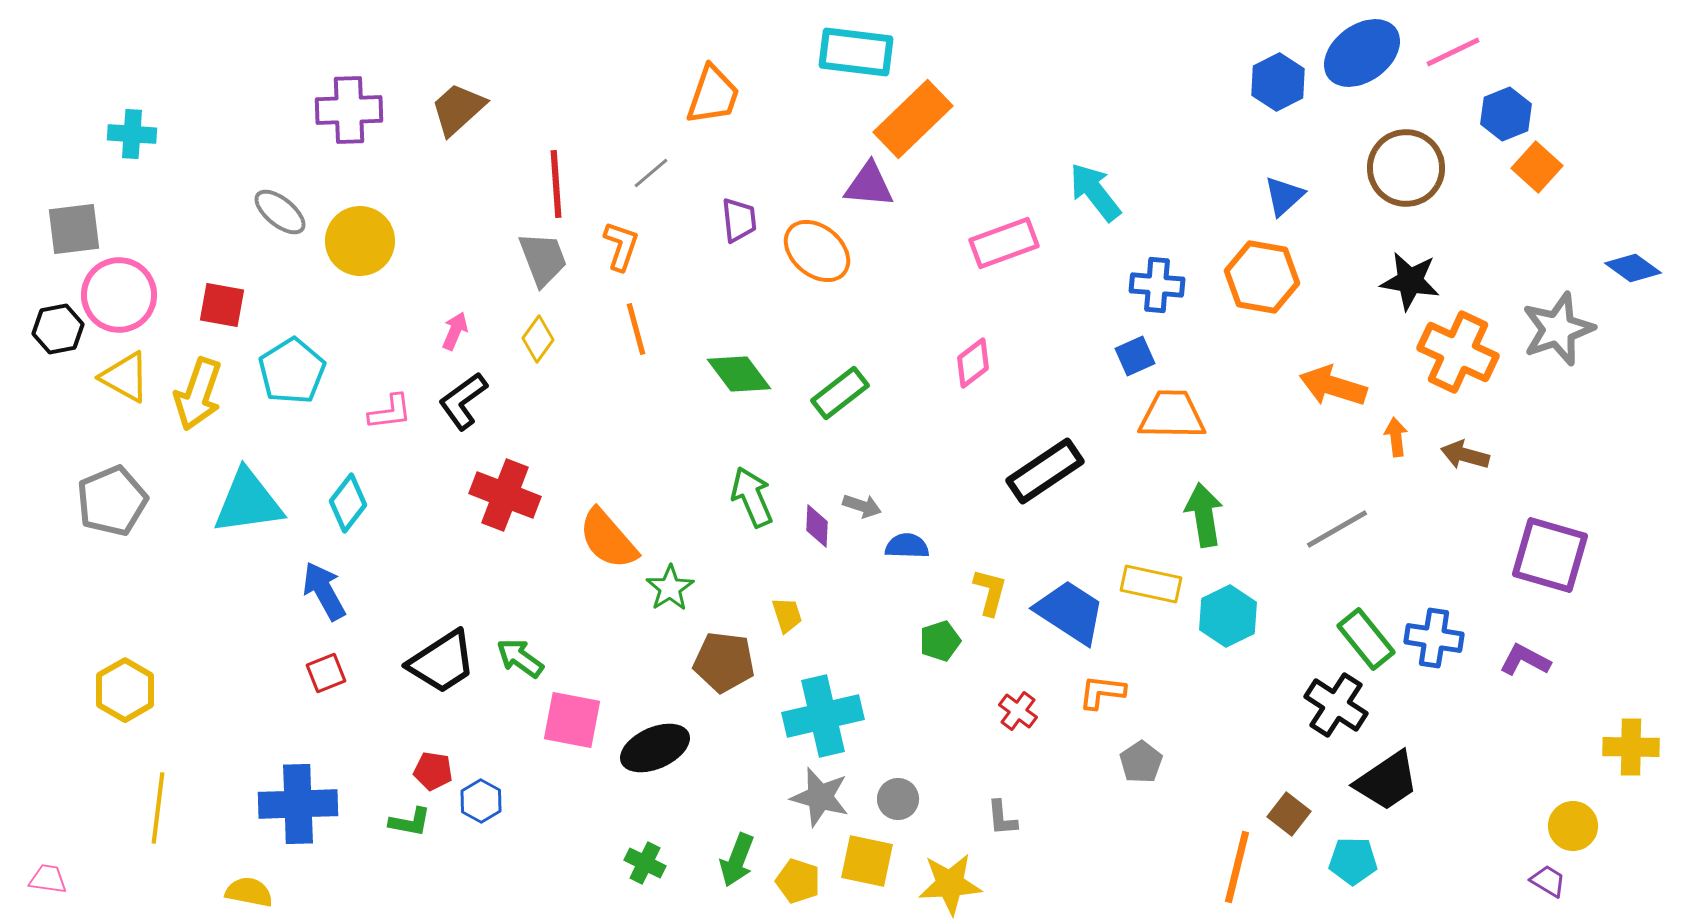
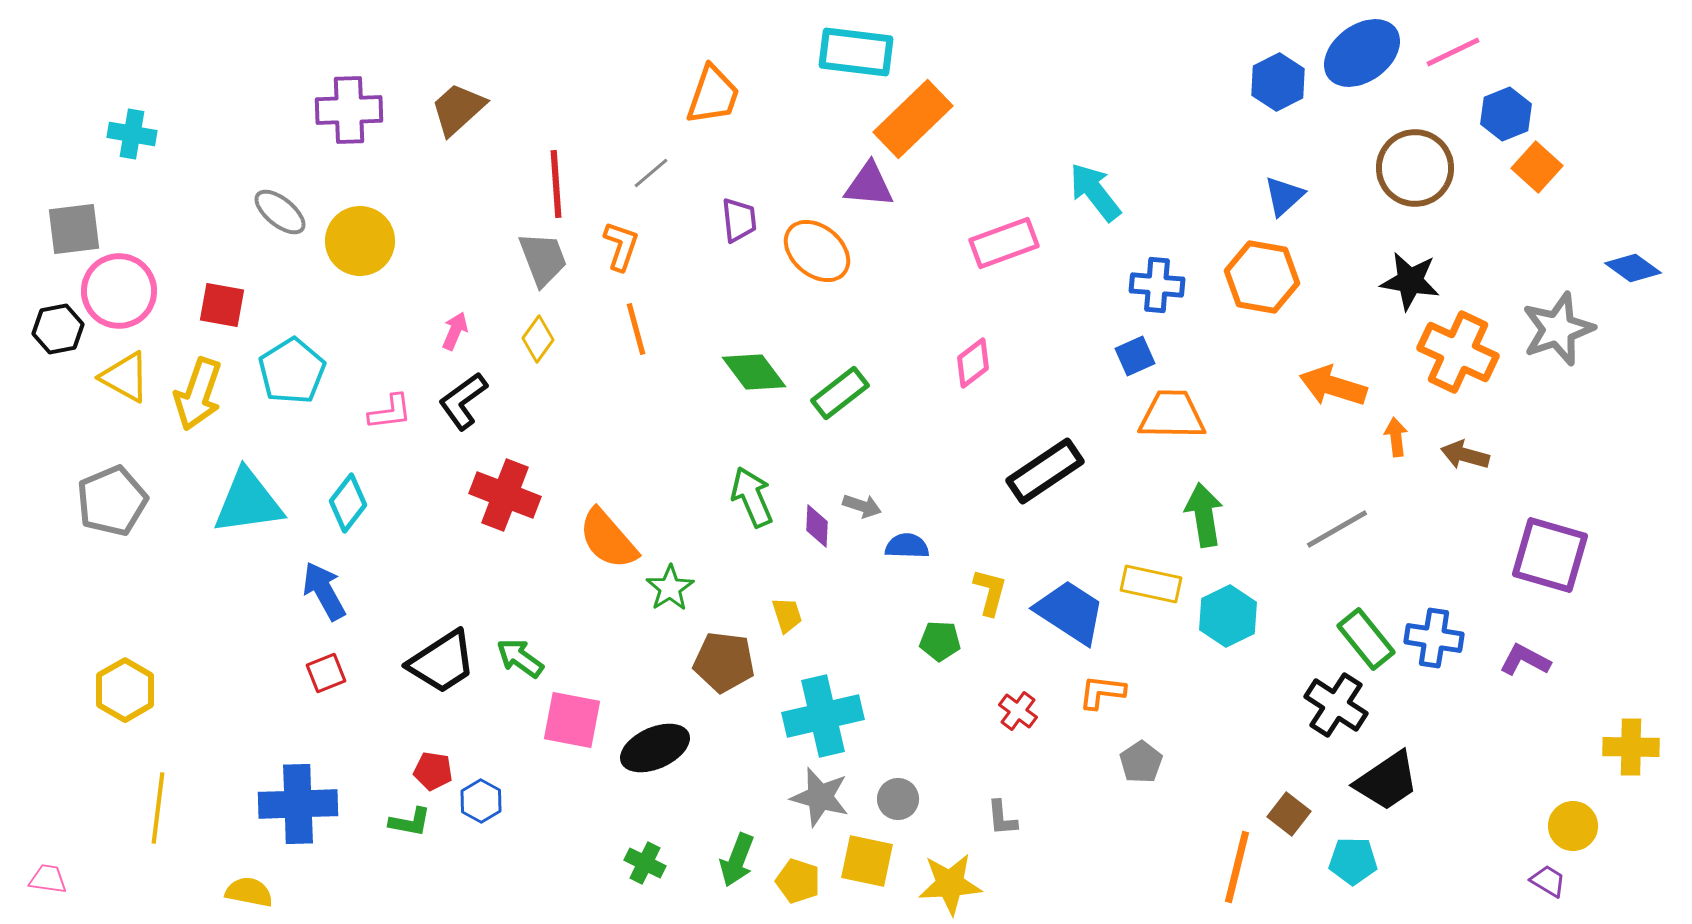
cyan cross at (132, 134): rotated 6 degrees clockwise
brown circle at (1406, 168): moved 9 px right
pink circle at (119, 295): moved 4 px up
green diamond at (739, 374): moved 15 px right, 2 px up
green pentagon at (940, 641): rotated 21 degrees clockwise
